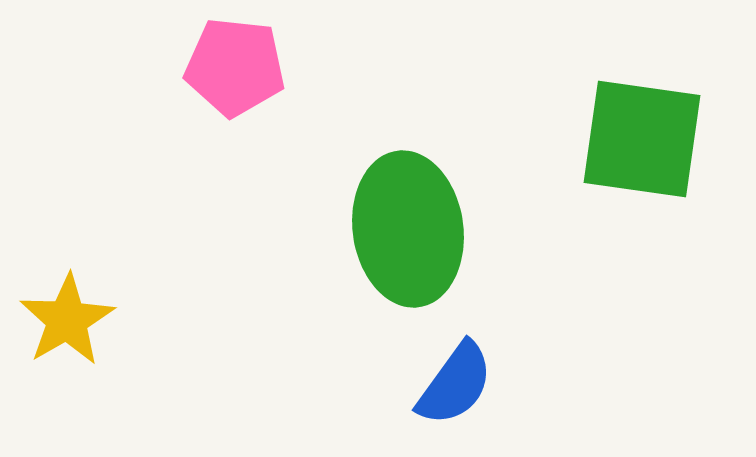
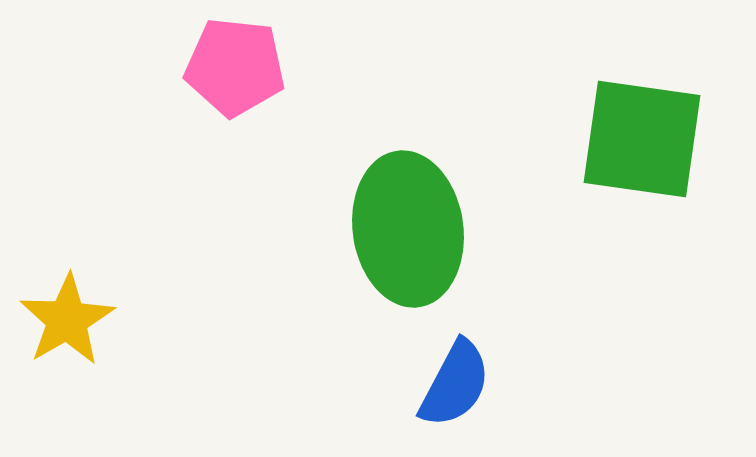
blue semicircle: rotated 8 degrees counterclockwise
